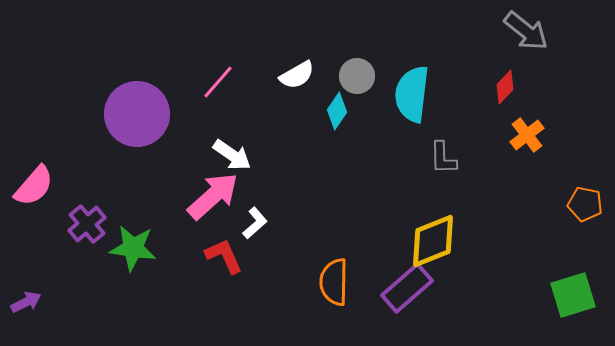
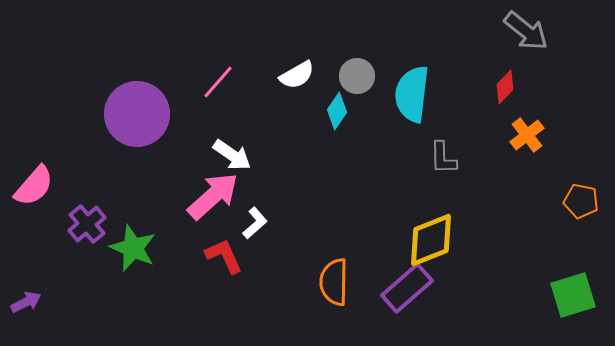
orange pentagon: moved 4 px left, 3 px up
yellow diamond: moved 2 px left, 1 px up
green star: rotated 15 degrees clockwise
